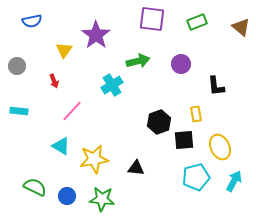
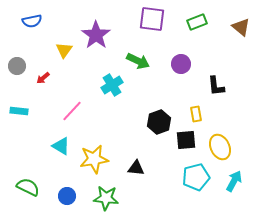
green arrow: rotated 40 degrees clockwise
red arrow: moved 11 px left, 3 px up; rotated 72 degrees clockwise
black square: moved 2 px right
green semicircle: moved 7 px left
green star: moved 4 px right, 1 px up
